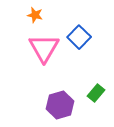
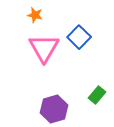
green rectangle: moved 1 px right, 2 px down
purple hexagon: moved 6 px left, 4 px down
